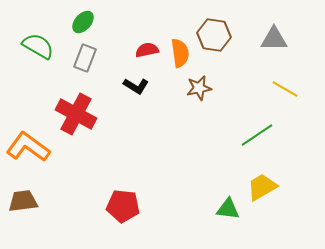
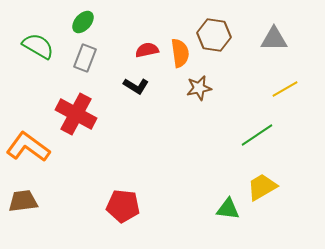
yellow line: rotated 60 degrees counterclockwise
